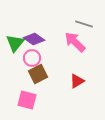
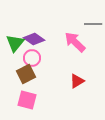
gray line: moved 9 px right; rotated 18 degrees counterclockwise
brown square: moved 12 px left
